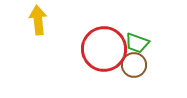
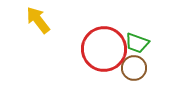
yellow arrow: rotated 32 degrees counterclockwise
brown circle: moved 3 px down
